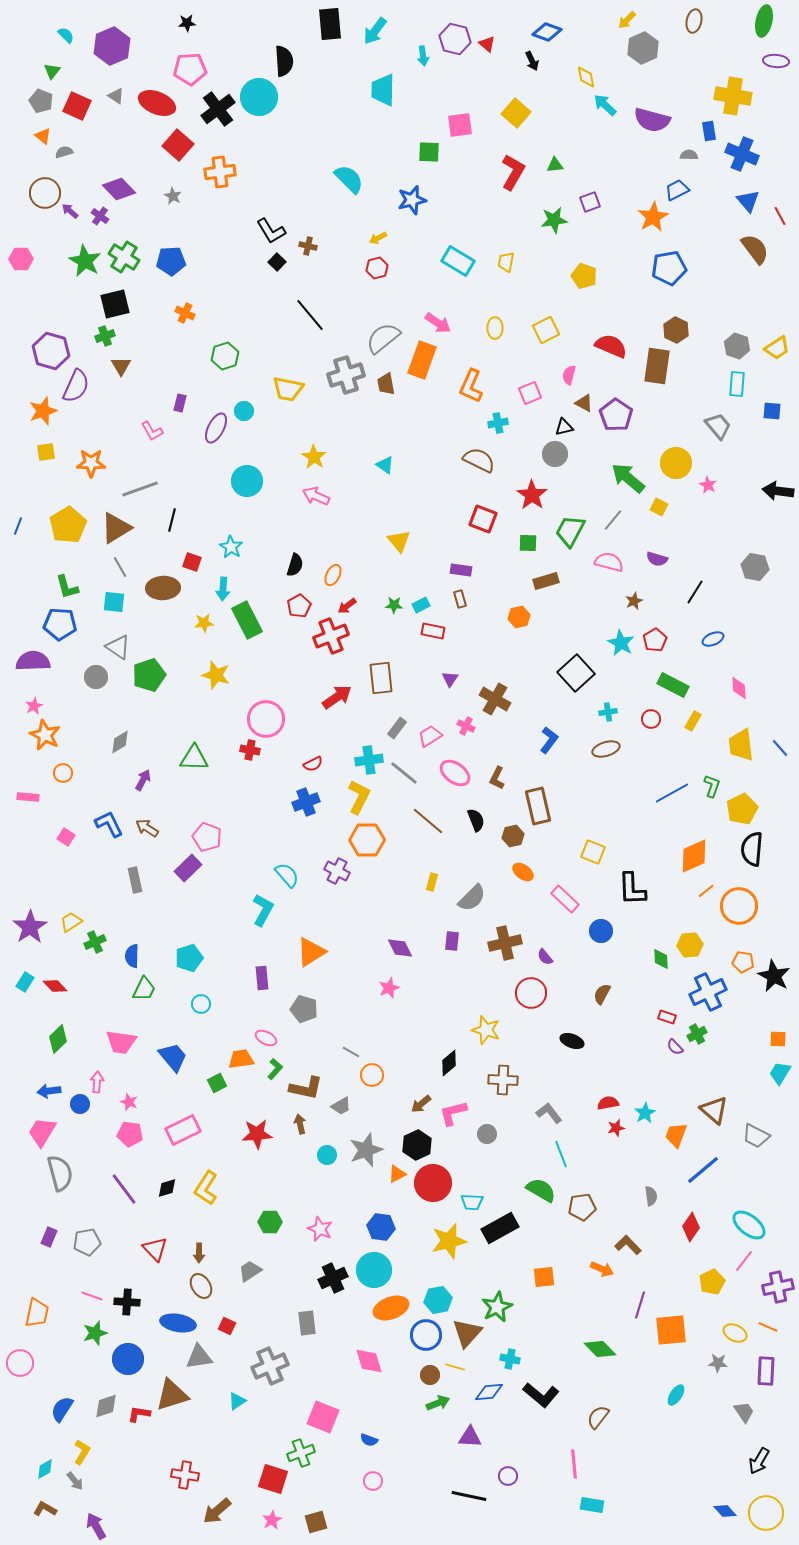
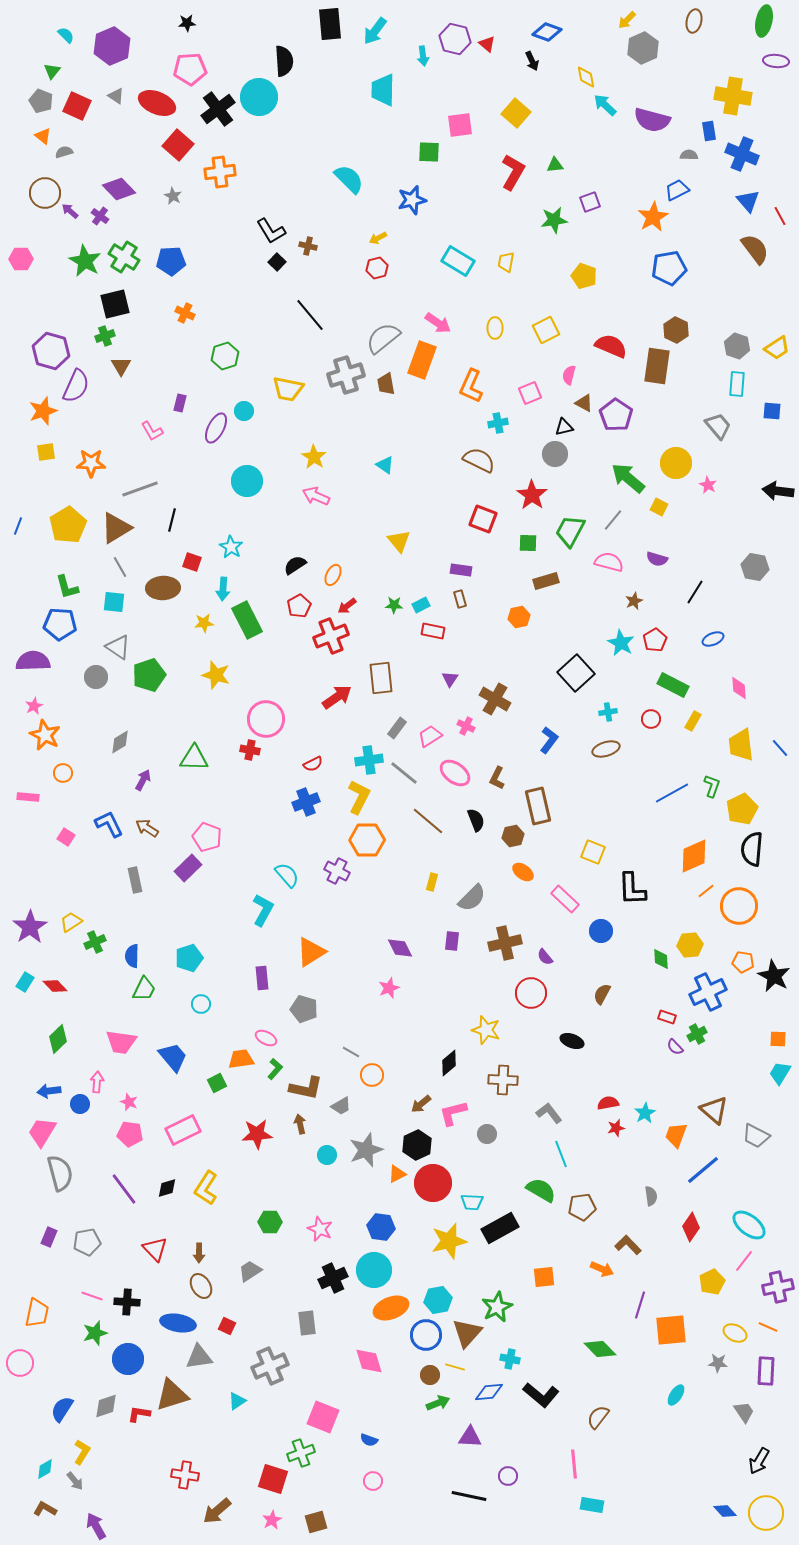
black semicircle at (295, 565): rotated 140 degrees counterclockwise
